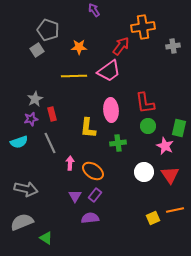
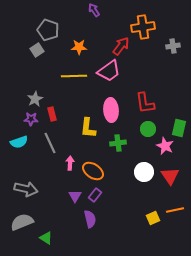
purple star: rotated 16 degrees clockwise
green circle: moved 3 px down
red triangle: moved 1 px down
purple semicircle: moved 1 px down; rotated 84 degrees clockwise
